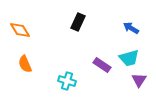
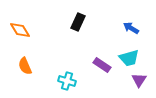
orange semicircle: moved 2 px down
